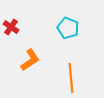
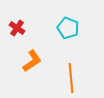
red cross: moved 6 px right, 1 px down
orange L-shape: moved 2 px right, 1 px down
